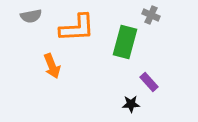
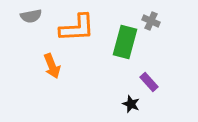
gray cross: moved 6 px down
black star: rotated 24 degrees clockwise
